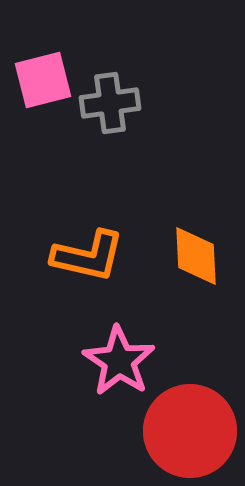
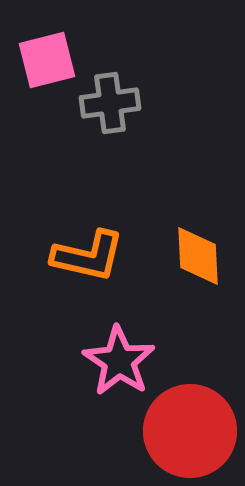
pink square: moved 4 px right, 20 px up
orange diamond: moved 2 px right
